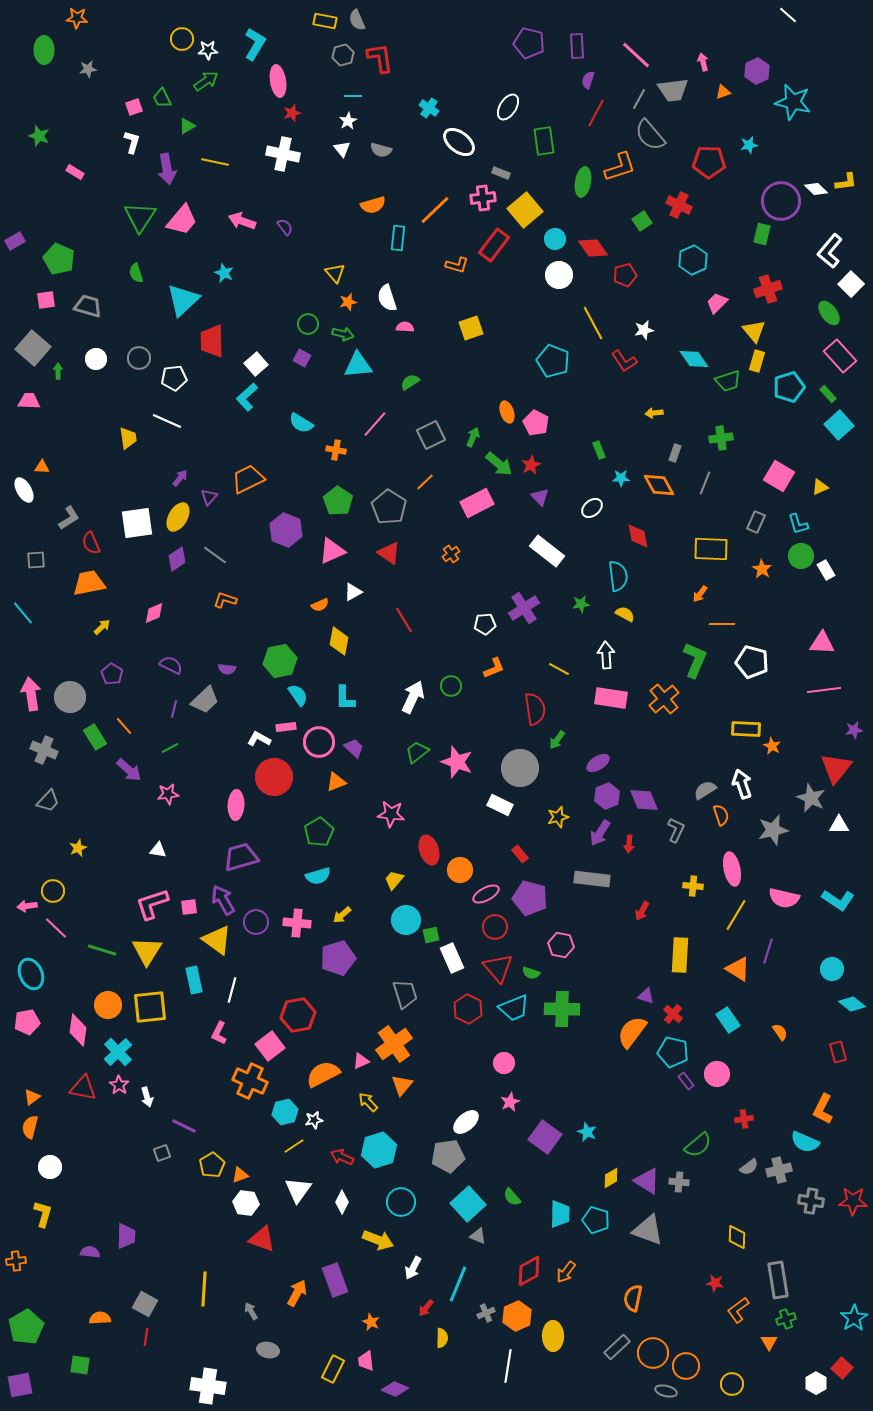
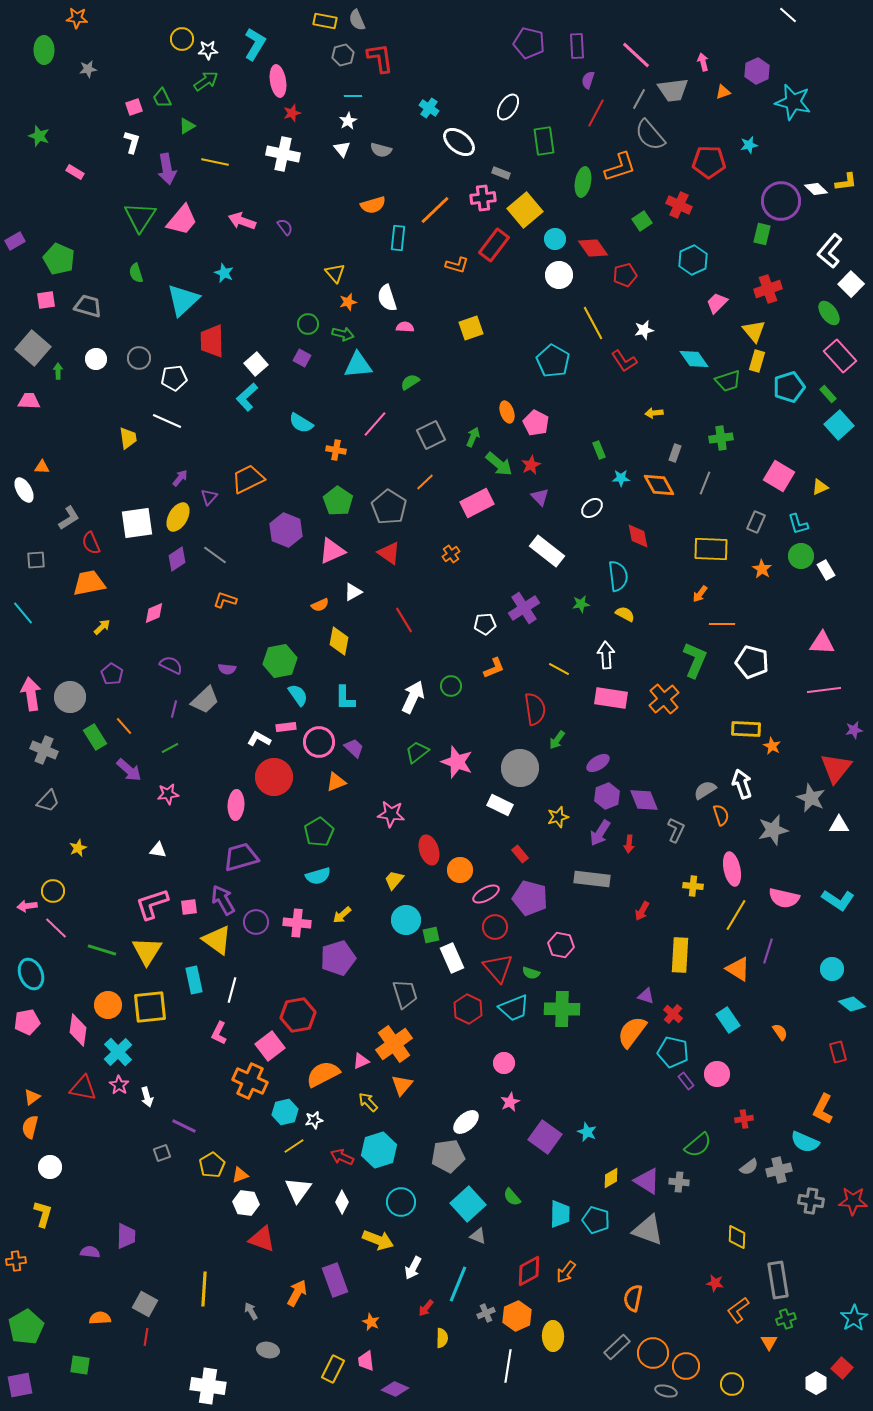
cyan pentagon at (553, 361): rotated 8 degrees clockwise
